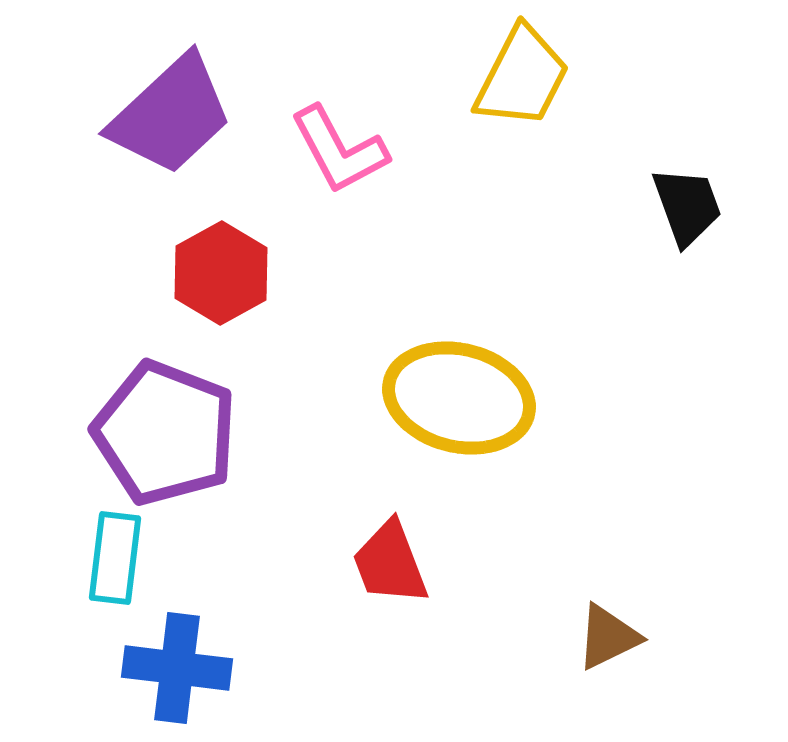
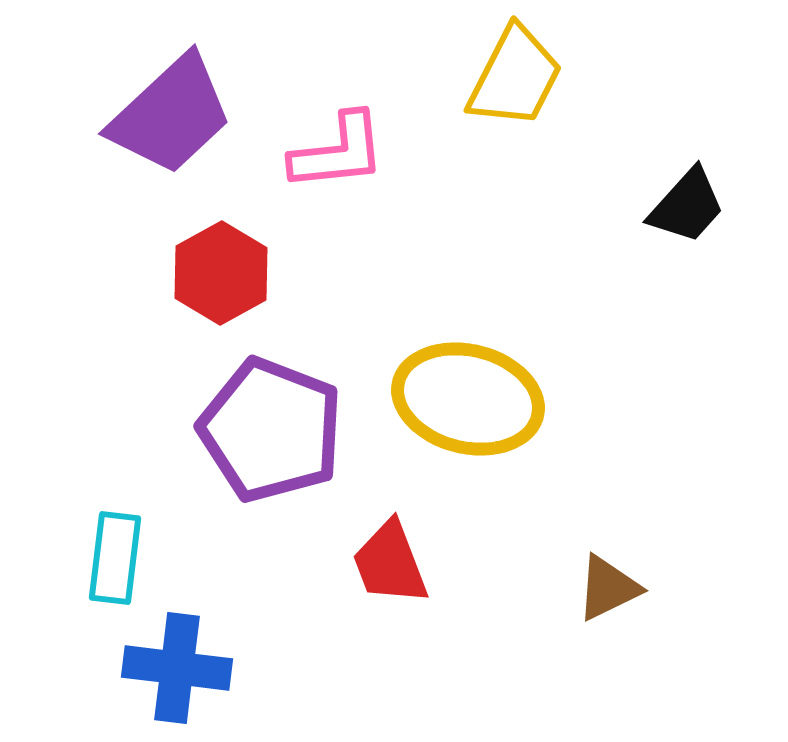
yellow trapezoid: moved 7 px left
pink L-shape: moved 1 px left, 2 px down; rotated 68 degrees counterclockwise
black trapezoid: rotated 62 degrees clockwise
yellow ellipse: moved 9 px right, 1 px down
purple pentagon: moved 106 px right, 3 px up
brown triangle: moved 49 px up
